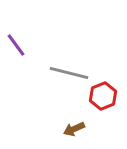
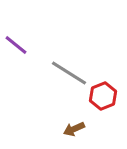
purple line: rotated 15 degrees counterclockwise
gray line: rotated 18 degrees clockwise
